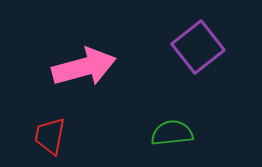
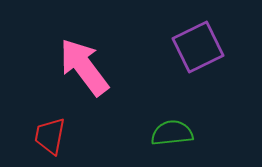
purple square: rotated 12 degrees clockwise
pink arrow: rotated 112 degrees counterclockwise
